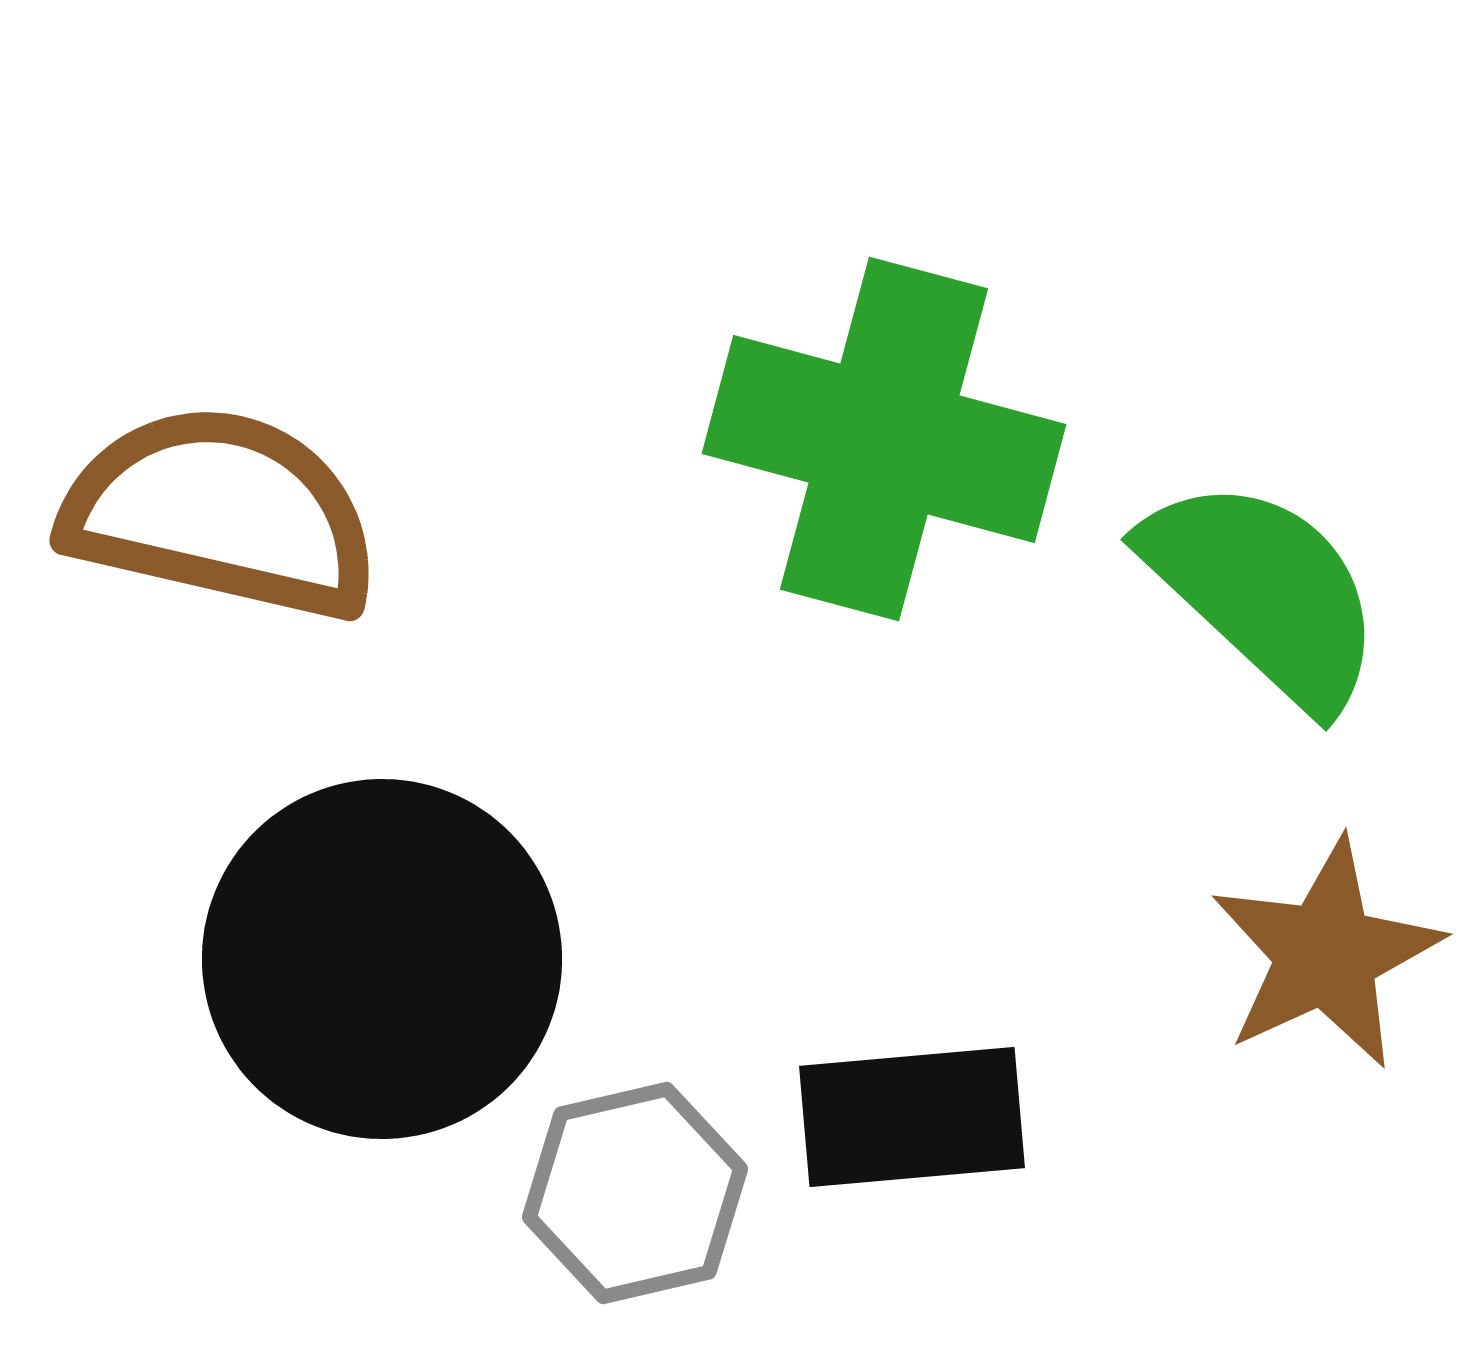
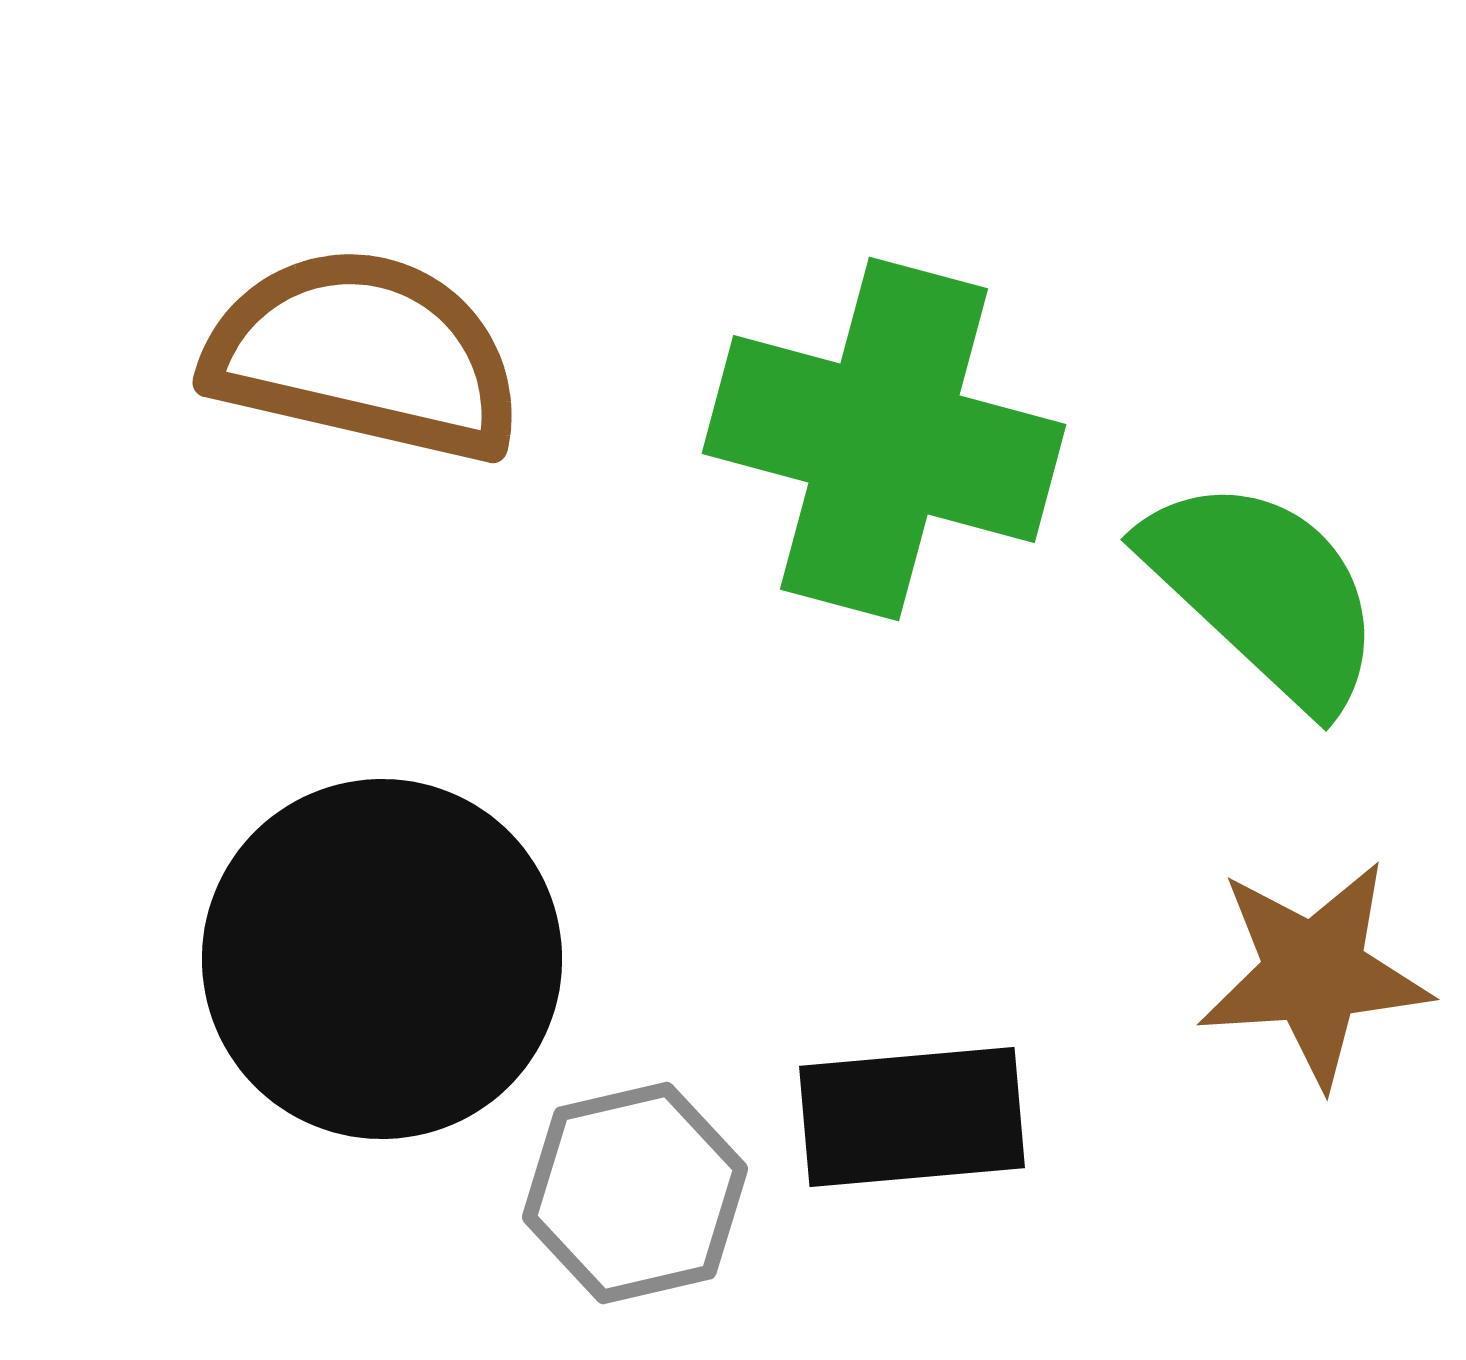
brown semicircle: moved 143 px right, 158 px up
brown star: moved 12 px left, 19 px down; rotated 21 degrees clockwise
